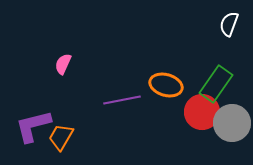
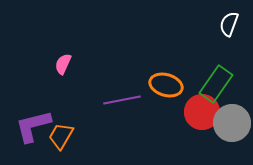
orange trapezoid: moved 1 px up
